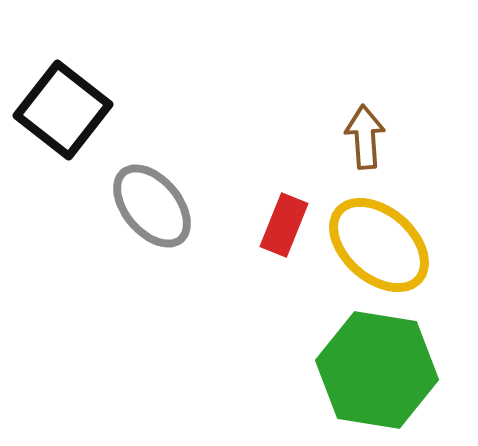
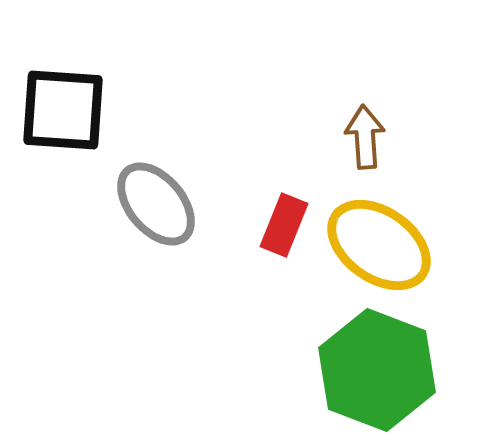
black square: rotated 34 degrees counterclockwise
gray ellipse: moved 4 px right, 2 px up
yellow ellipse: rotated 6 degrees counterclockwise
green hexagon: rotated 12 degrees clockwise
